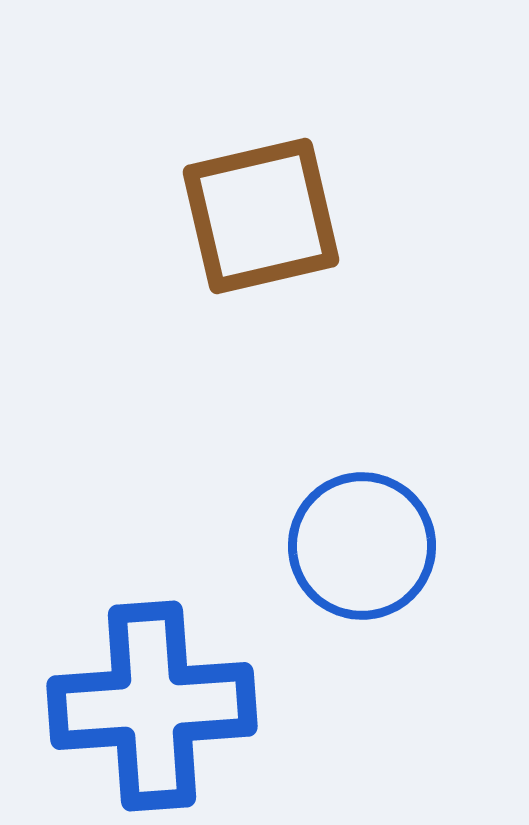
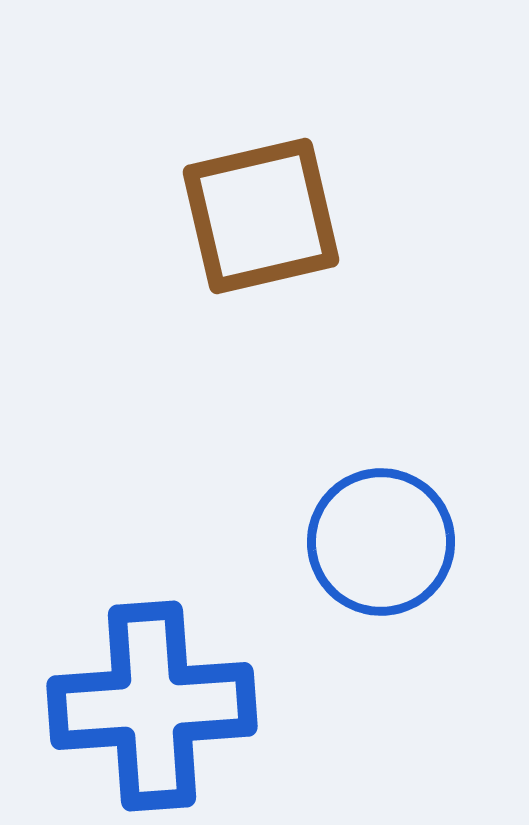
blue circle: moved 19 px right, 4 px up
